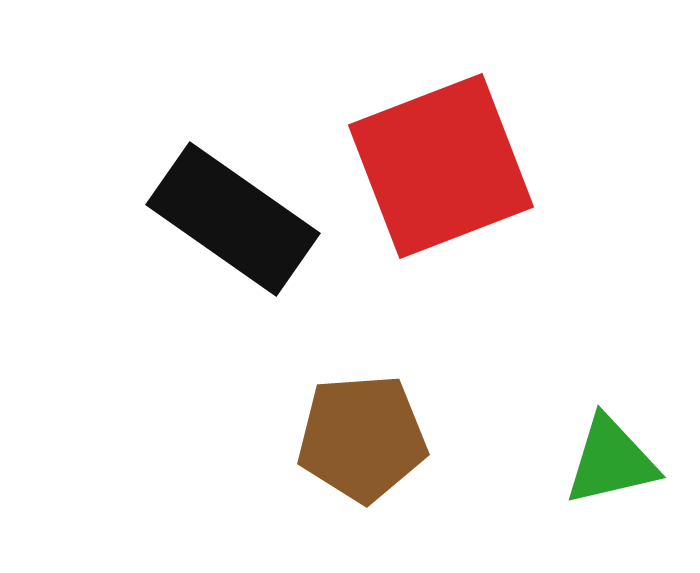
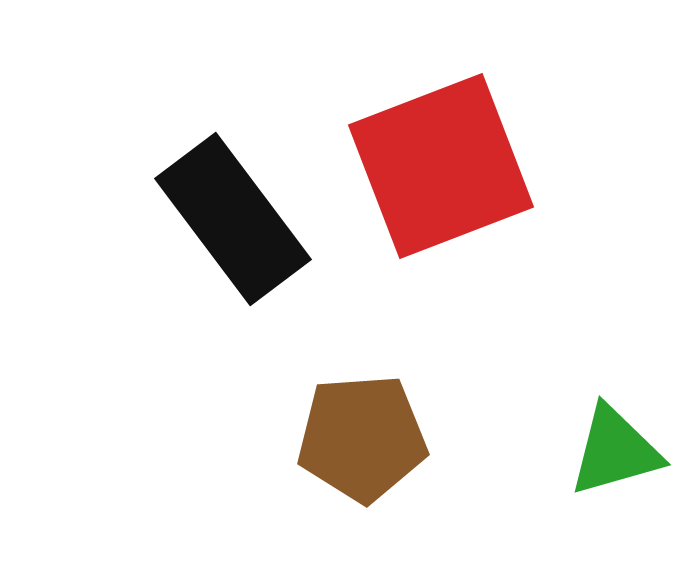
black rectangle: rotated 18 degrees clockwise
green triangle: moved 4 px right, 10 px up; rotated 3 degrees counterclockwise
